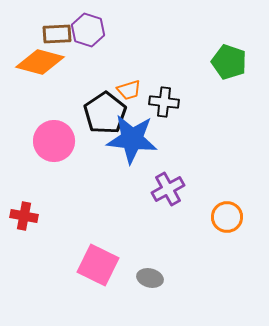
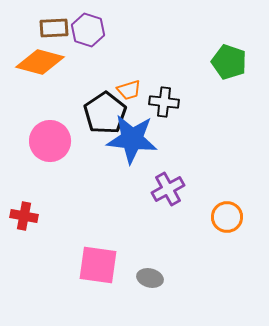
brown rectangle: moved 3 px left, 6 px up
pink circle: moved 4 px left
pink square: rotated 18 degrees counterclockwise
